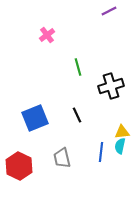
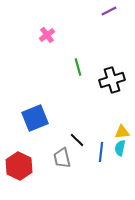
black cross: moved 1 px right, 6 px up
black line: moved 25 px down; rotated 21 degrees counterclockwise
cyan semicircle: moved 2 px down
